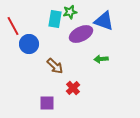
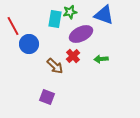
blue triangle: moved 6 px up
red cross: moved 32 px up
purple square: moved 6 px up; rotated 21 degrees clockwise
